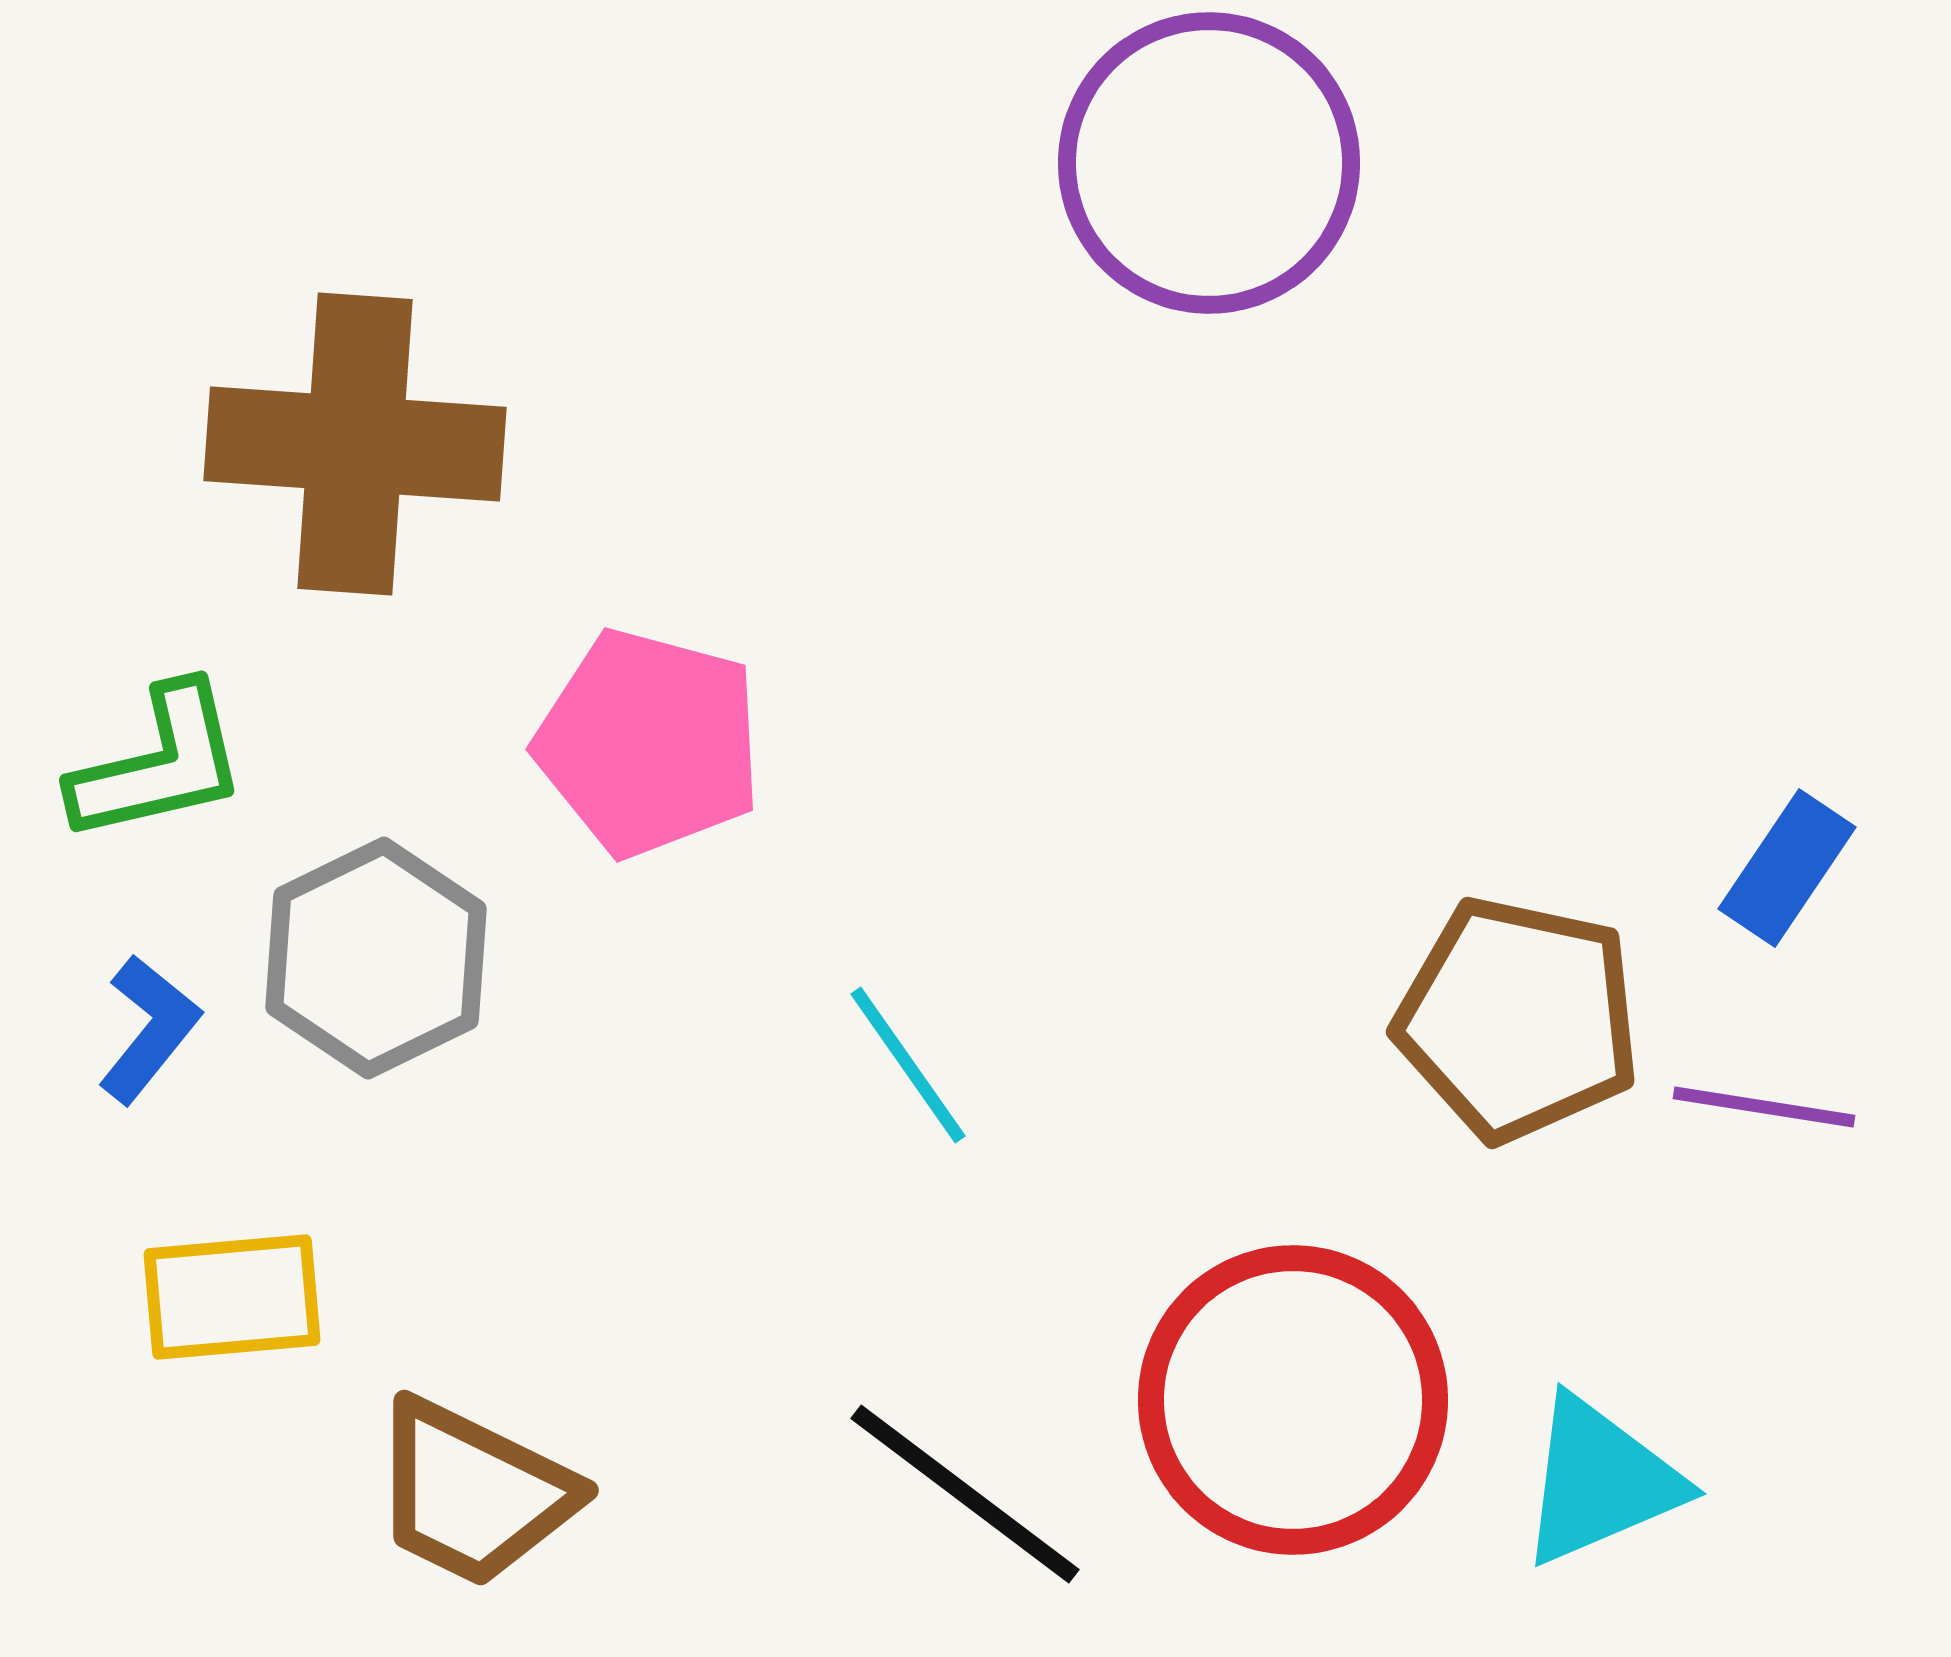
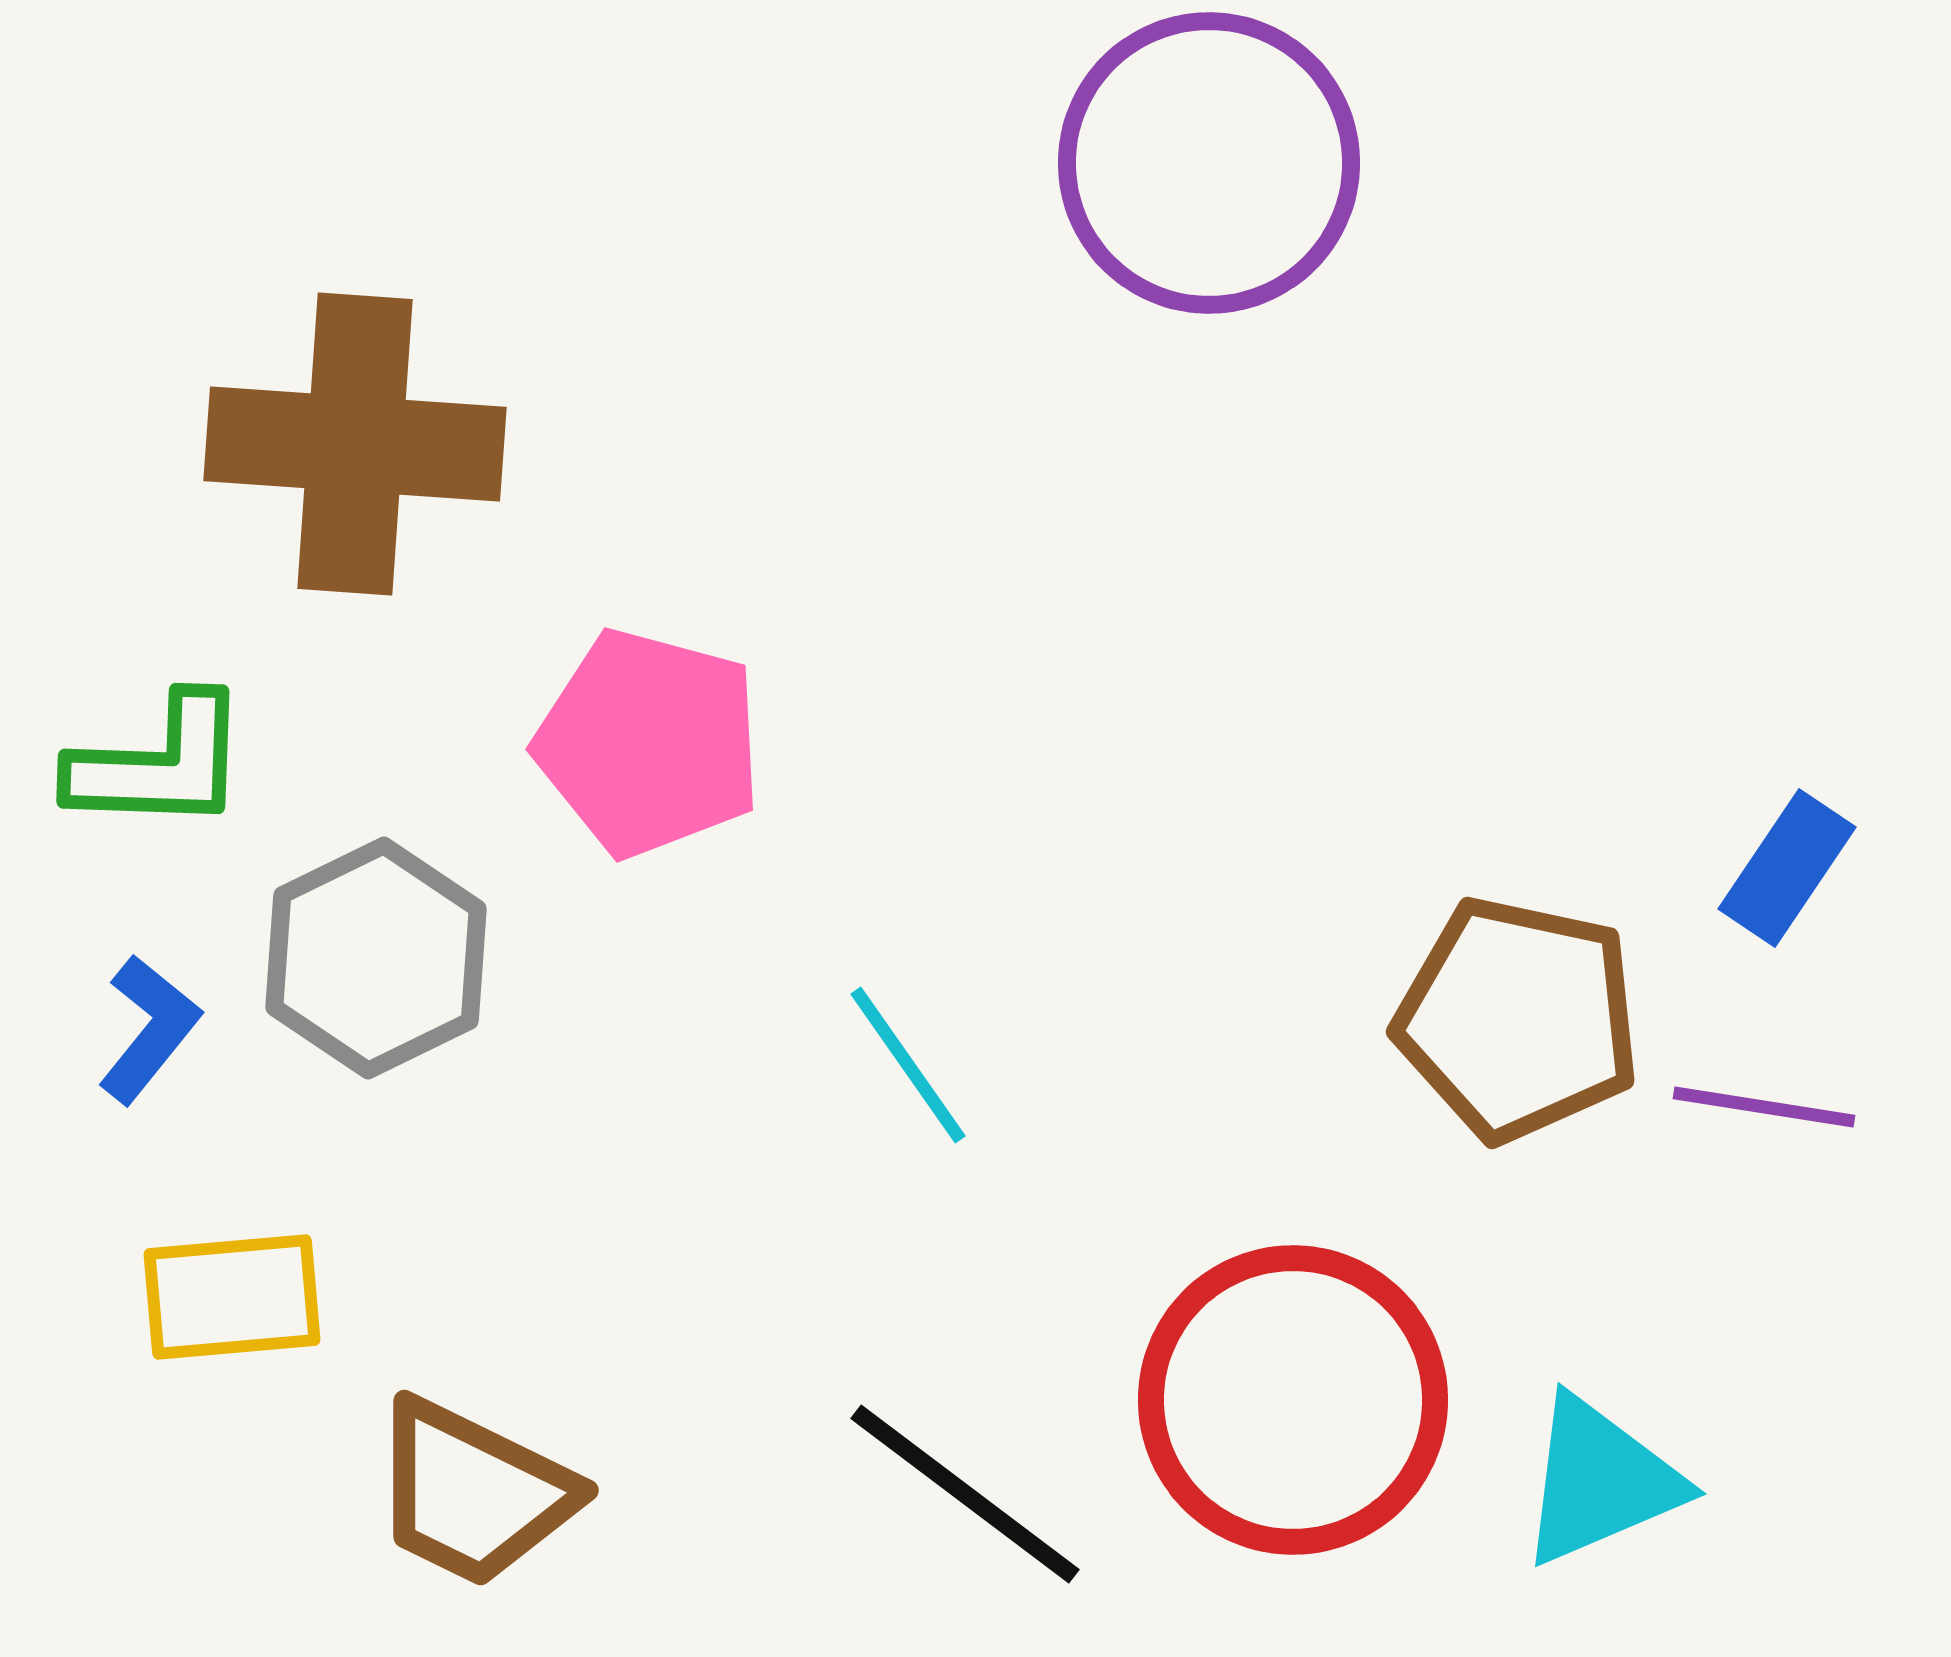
green L-shape: rotated 15 degrees clockwise
